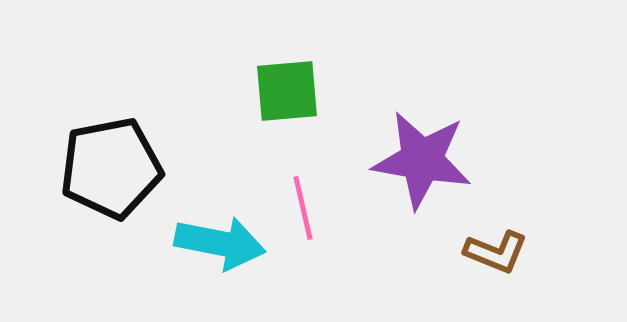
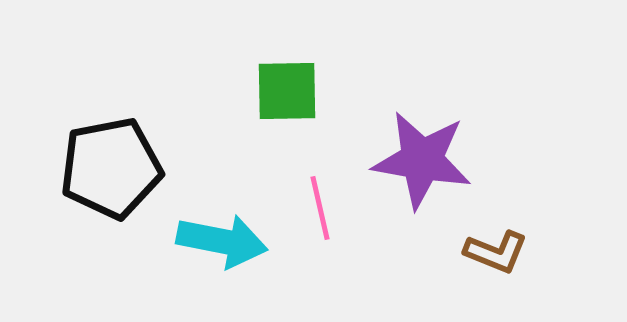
green square: rotated 4 degrees clockwise
pink line: moved 17 px right
cyan arrow: moved 2 px right, 2 px up
